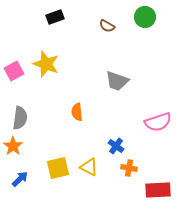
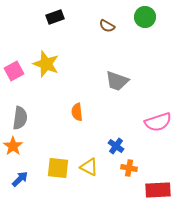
yellow square: rotated 20 degrees clockwise
